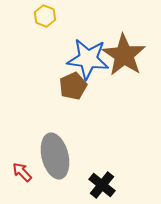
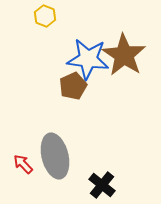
red arrow: moved 1 px right, 8 px up
